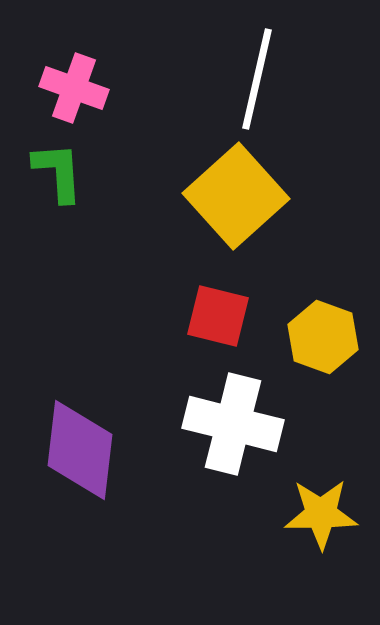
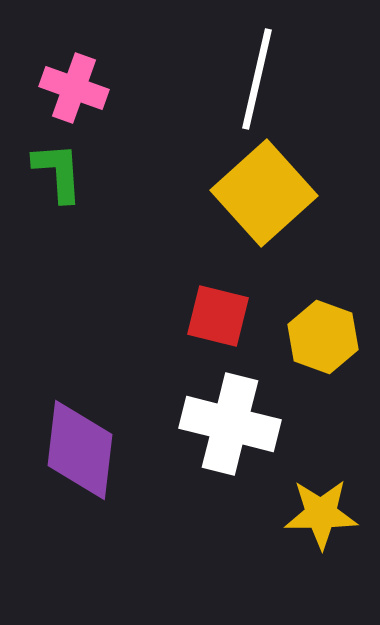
yellow square: moved 28 px right, 3 px up
white cross: moved 3 px left
